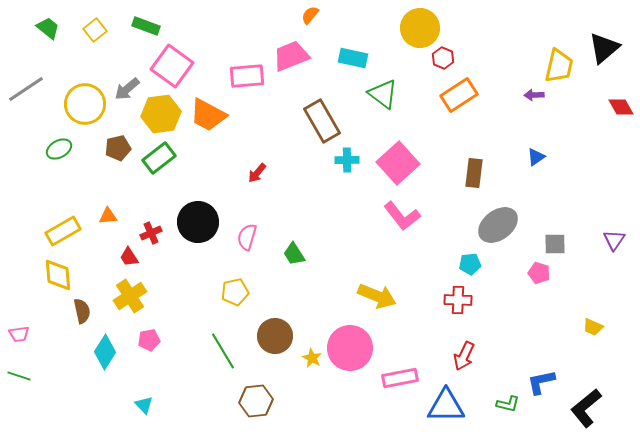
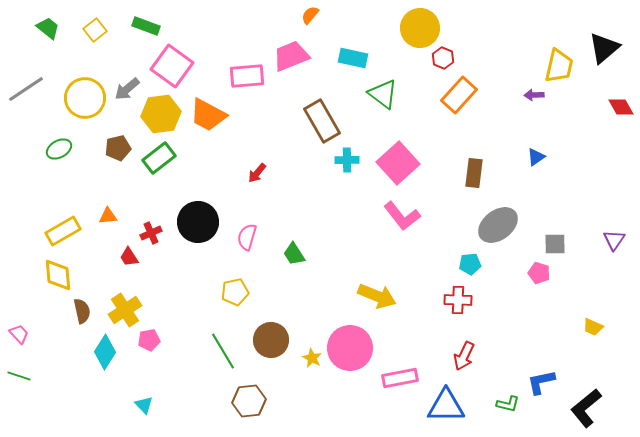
orange rectangle at (459, 95): rotated 15 degrees counterclockwise
yellow circle at (85, 104): moved 6 px up
yellow cross at (130, 296): moved 5 px left, 14 px down
pink trapezoid at (19, 334): rotated 125 degrees counterclockwise
brown circle at (275, 336): moved 4 px left, 4 px down
brown hexagon at (256, 401): moved 7 px left
